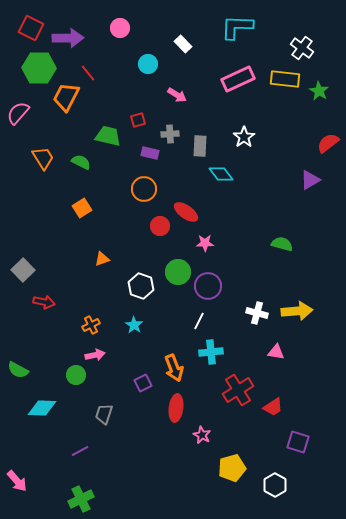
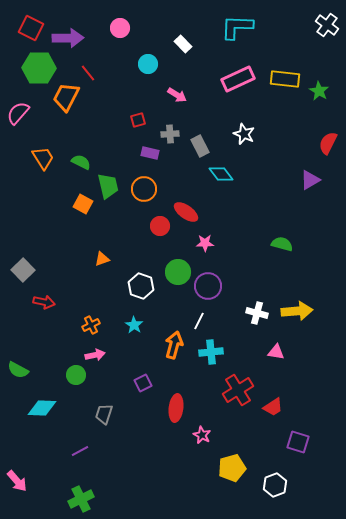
white cross at (302, 48): moved 25 px right, 23 px up
green trapezoid at (108, 136): moved 50 px down; rotated 64 degrees clockwise
white star at (244, 137): moved 3 px up; rotated 15 degrees counterclockwise
red semicircle at (328, 143): rotated 25 degrees counterclockwise
gray rectangle at (200, 146): rotated 30 degrees counterclockwise
orange square at (82, 208): moved 1 px right, 4 px up; rotated 30 degrees counterclockwise
orange arrow at (174, 368): moved 23 px up; rotated 144 degrees counterclockwise
white hexagon at (275, 485): rotated 10 degrees clockwise
